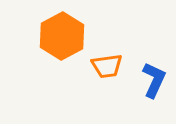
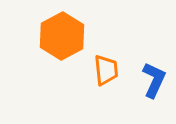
orange trapezoid: moved 1 px left, 4 px down; rotated 88 degrees counterclockwise
